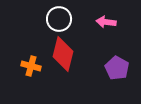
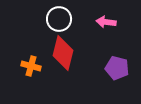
red diamond: moved 1 px up
purple pentagon: rotated 15 degrees counterclockwise
